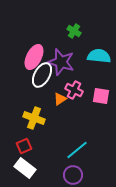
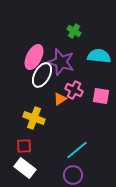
red square: rotated 21 degrees clockwise
